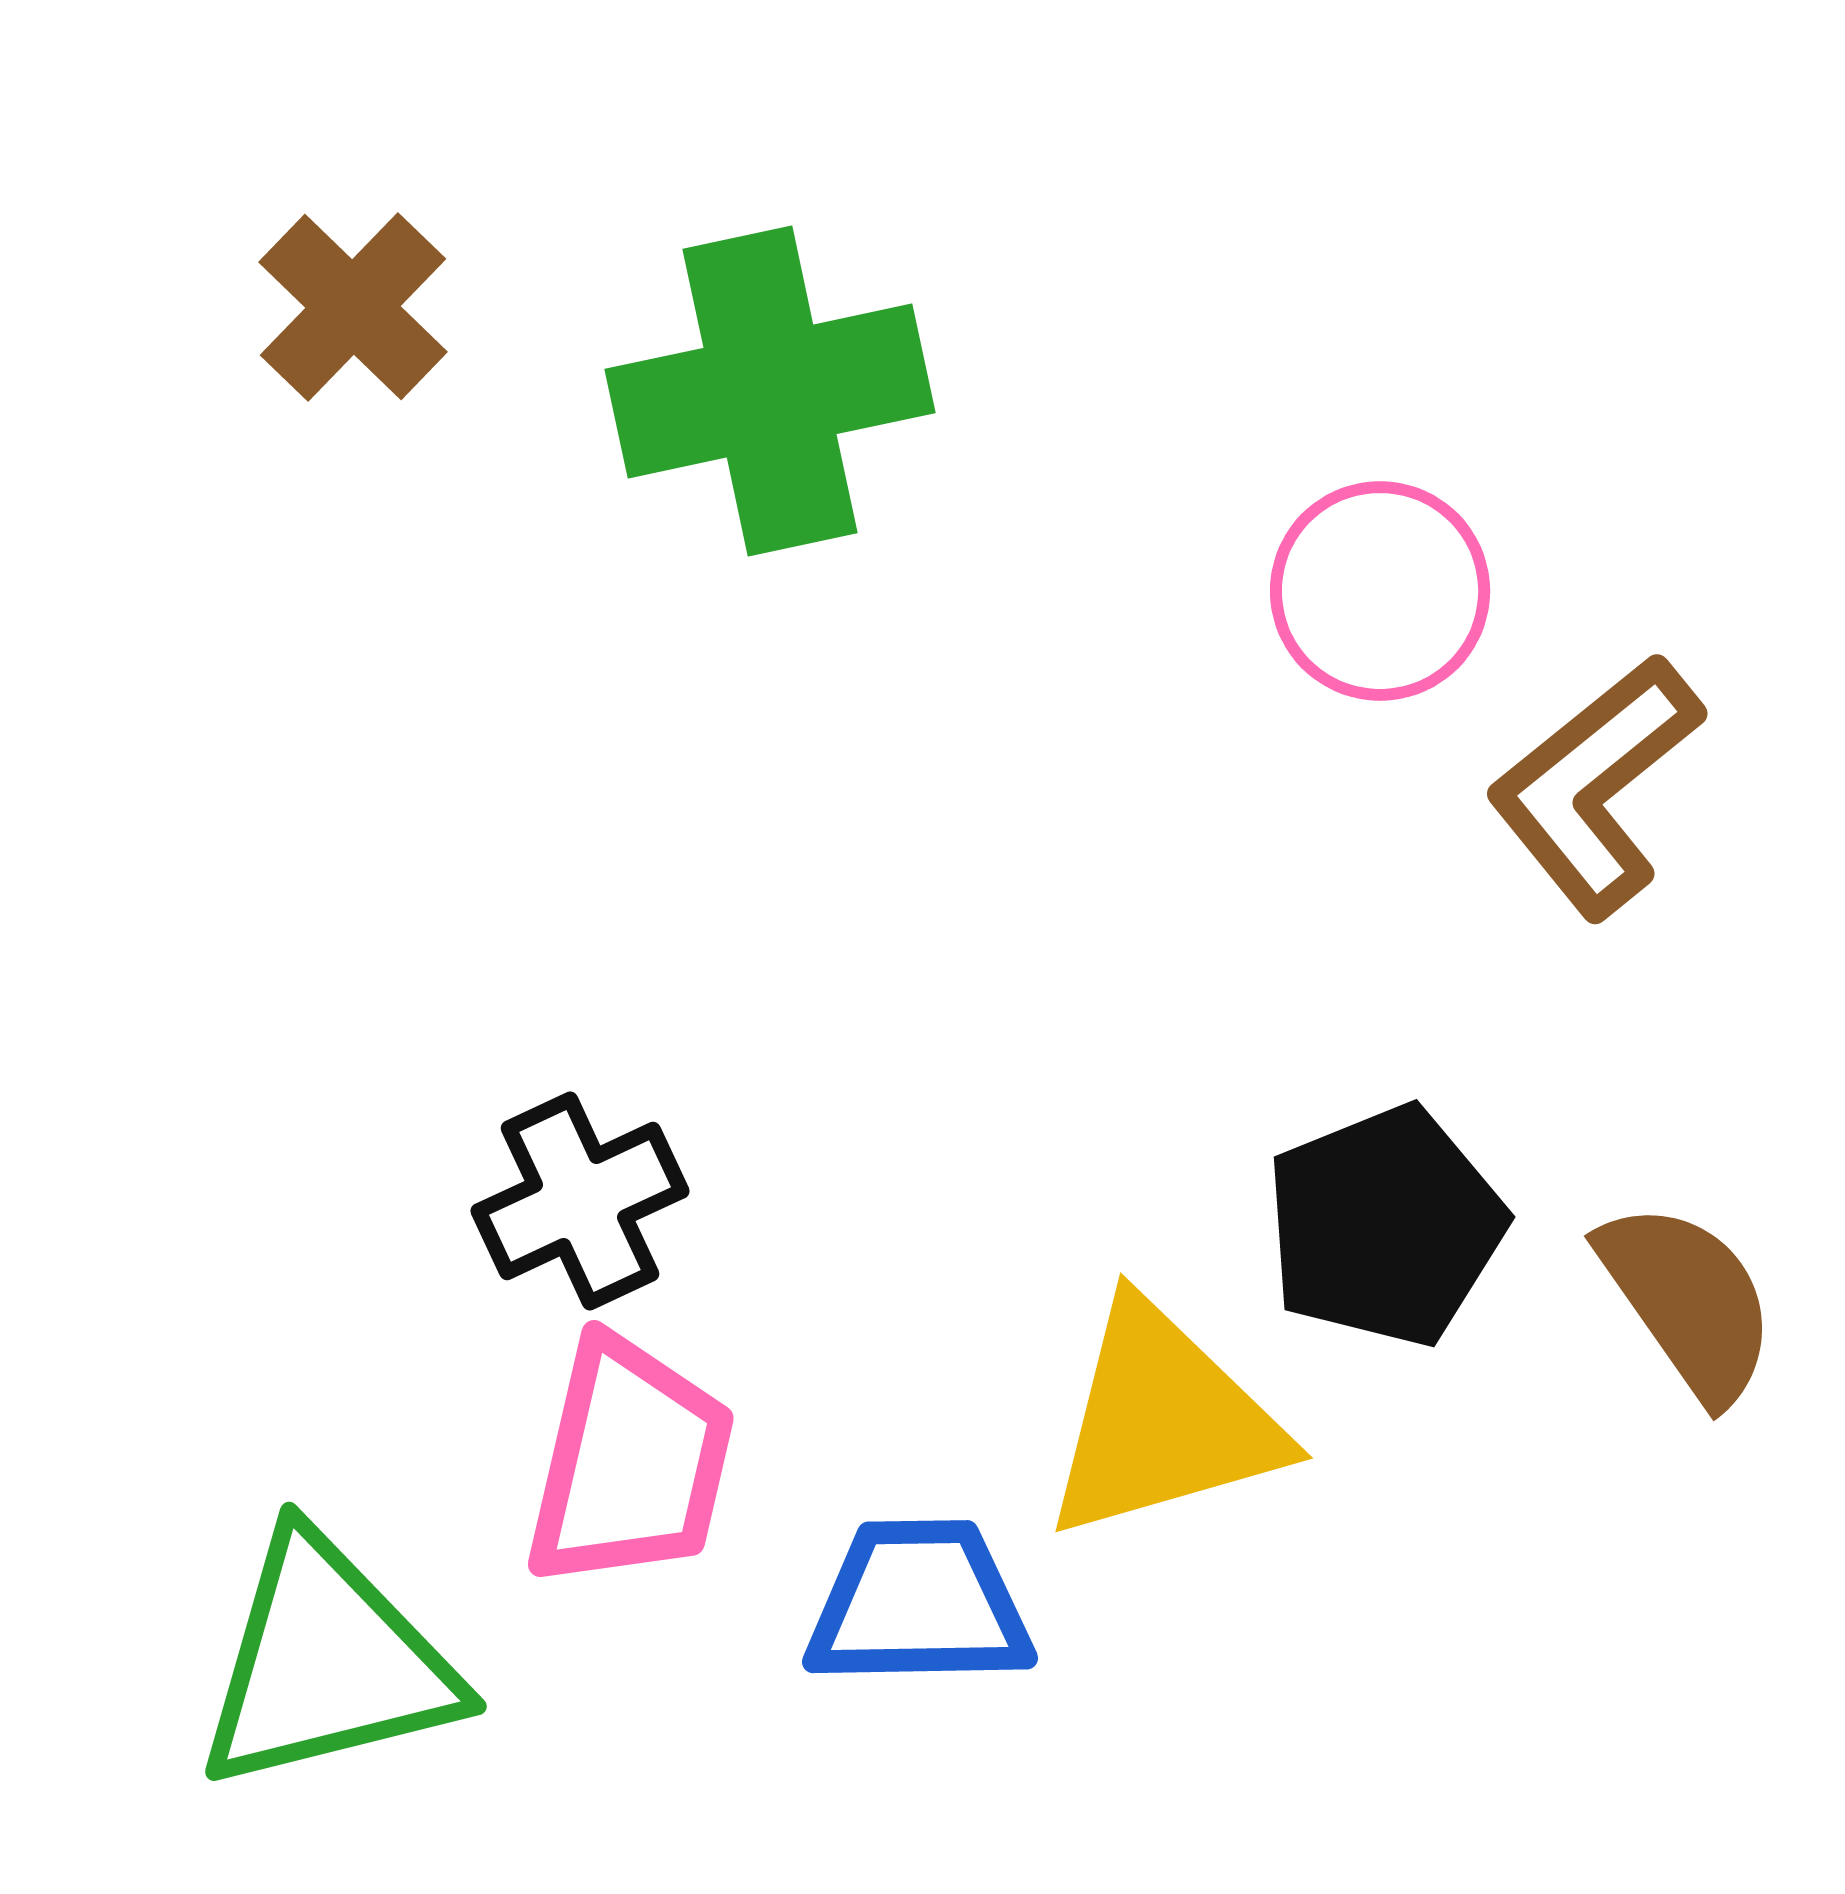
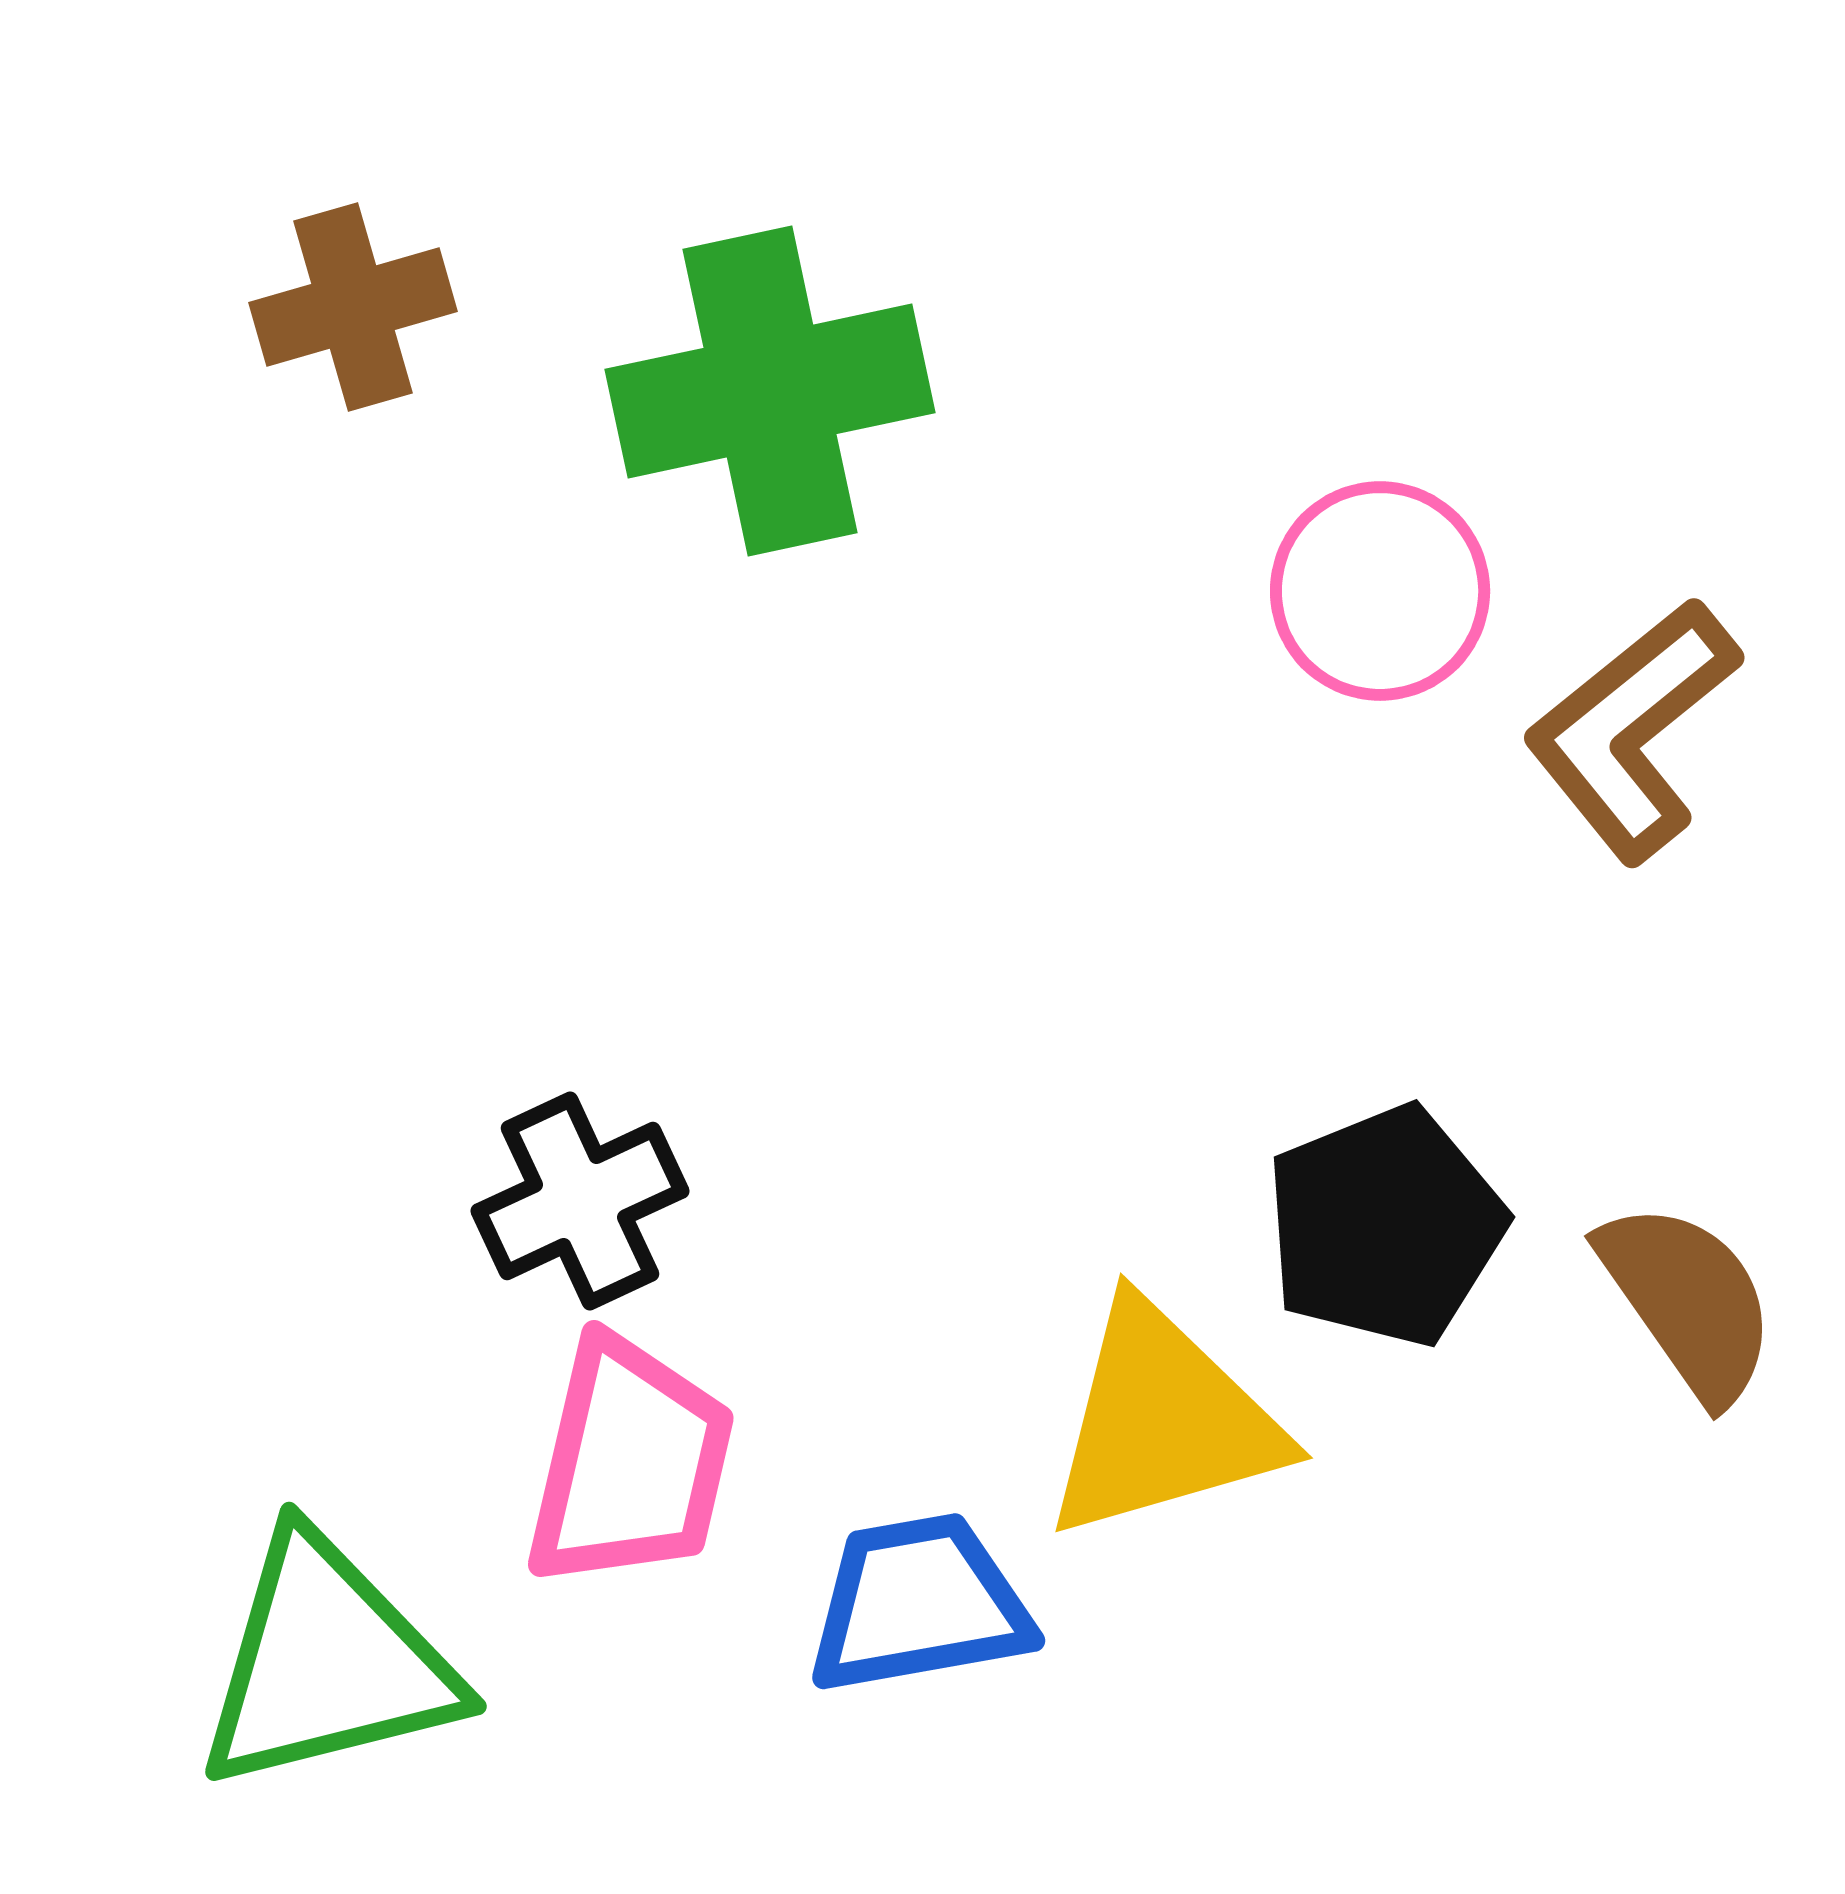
brown cross: rotated 30 degrees clockwise
brown L-shape: moved 37 px right, 56 px up
blue trapezoid: rotated 9 degrees counterclockwise
